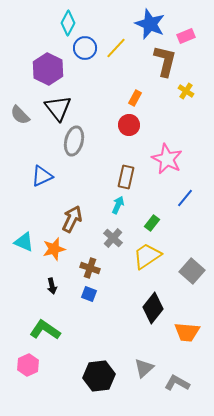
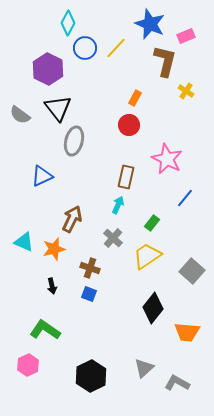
gray semicircle: rotated 10 degrees counterclockwise
black hexagon: moved 8 px left; rotated 20 degrees counterclockwise
